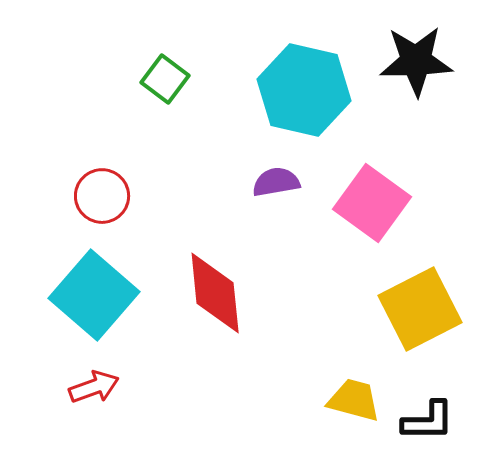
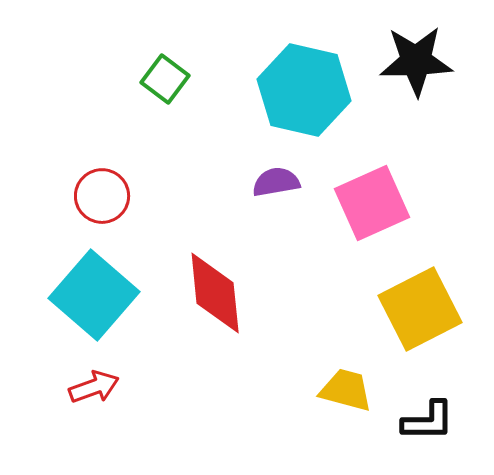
pink square: rotated 30 degrees clockwise
yellow trapezoid: moved 8 px left, 10 px up
